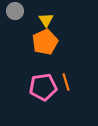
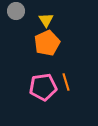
gray circle: moved 1 px right
orange pentagon: moved 2 px right, 1 px down
